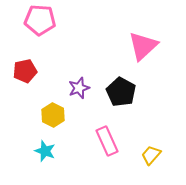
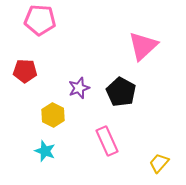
red pentagon: rotated 15 degrees clockwise
yellow trapezoid: moved 8 px right, 8 px down
